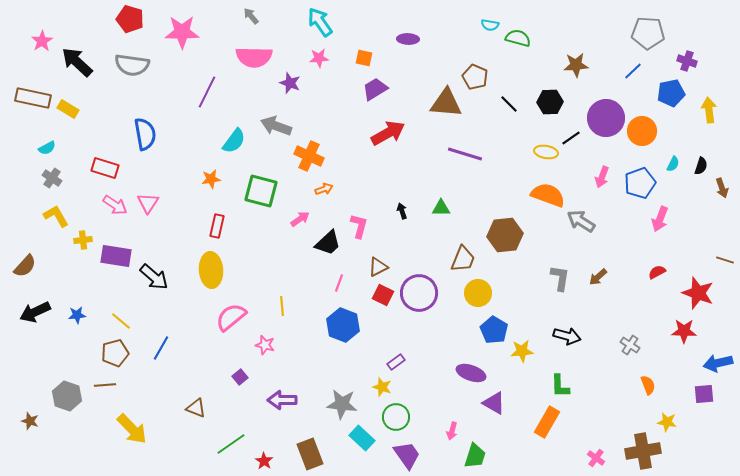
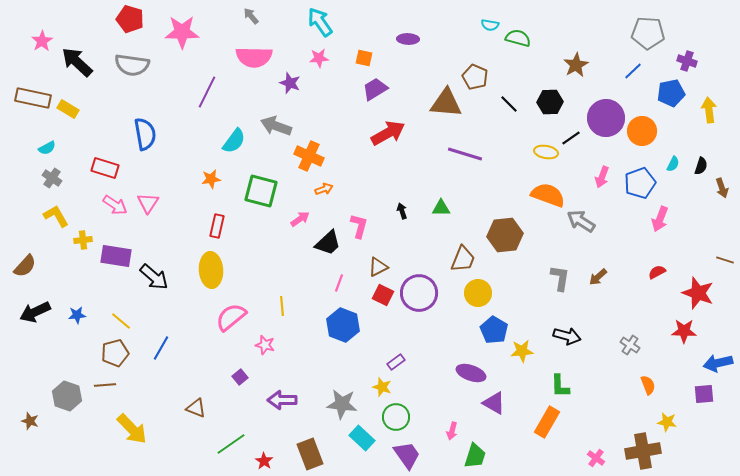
brown star at (576, 65): rotated 25 degrees counterclockwise
